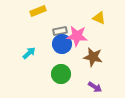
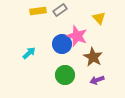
yellow rectangle: rotated 14 degrees clockwise
yellow triangle: rotated 24 degrees clockwise
gray rectangle: moved 21 px up; rotated 24 degrees counterclockwise
pink star: rotated 15 degrees clockwise
brown star: rotated 18 degrees clockwise
green circle: moved 4 px right, 1 px down
purple arrow: moved 2 px right, 7 px up; rotated 128 degrees clockwise
